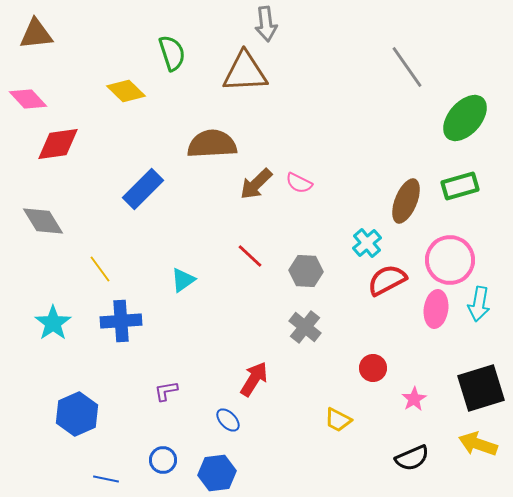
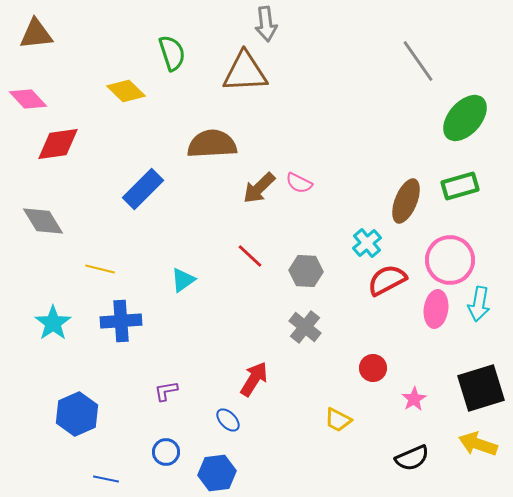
gray line at (407, 67): moved 11 px right, 6 px up
brown arrow at (256, 184): moved 3 px right, 4 px down
yellow line at (100, 269): rotated 40 degrees counterclockwise
blue circle at (163, 460): moved 3 px right, 8 px up
